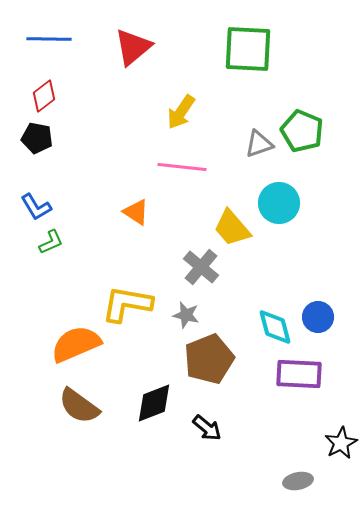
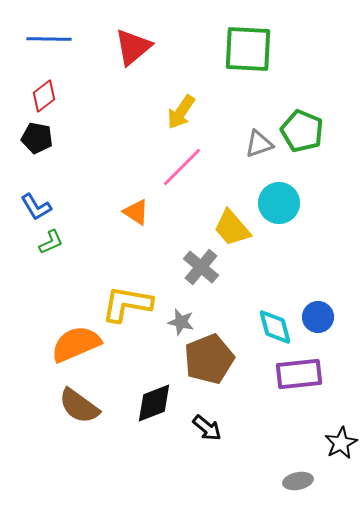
pink line: rotated 51 degrees counterclockwise
gray star: moved 5 px left, 7 px down
purple rectangle: rotated 9 degrees counterclockwise
